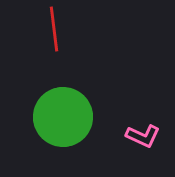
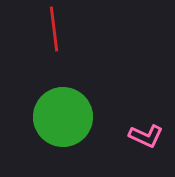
pink L-shape: moved 3 px right
